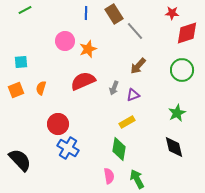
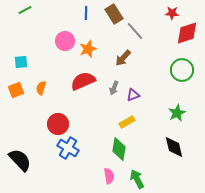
brown arrow: moved 15 px left, 8 px up
